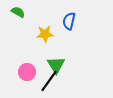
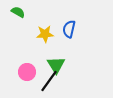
blue semicircle: moved 8 px down
